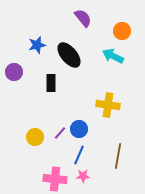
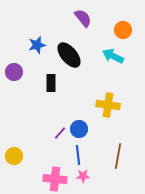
orange circle: moved 1 px right, 1 px up
yellow circle: moved 21 px left, 19 px down
blue line: moved 1 px left; rotated 30 degrees counterclockwise
